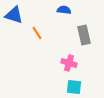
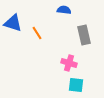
blue triangle: moved 1 px left, 8 px down
cyan square: moved 2 px right, 2 px up
